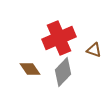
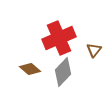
brown triangle: rotated 49 degrees clockwise
brown diamond: rotated 15 degrees counterclockwise
